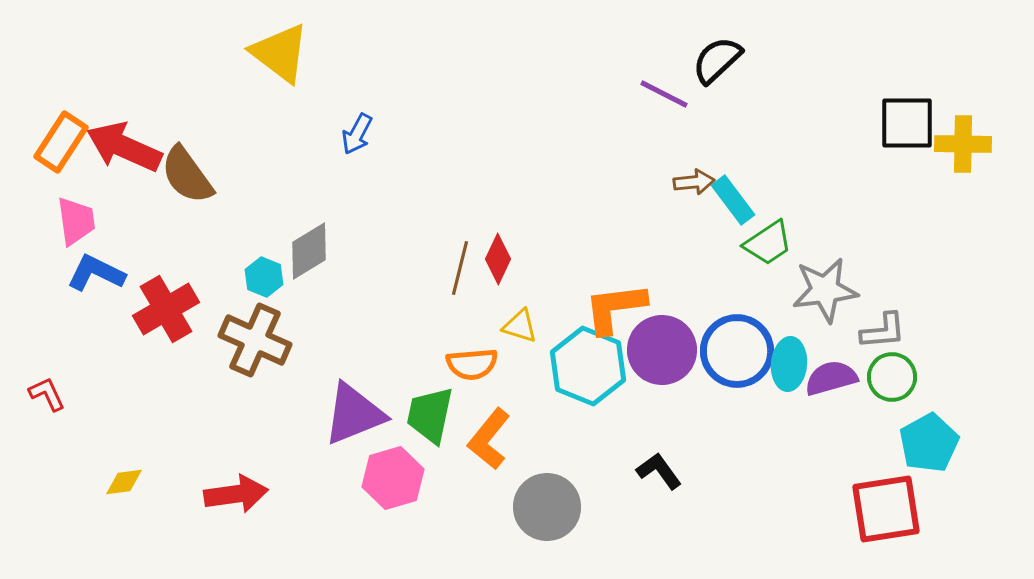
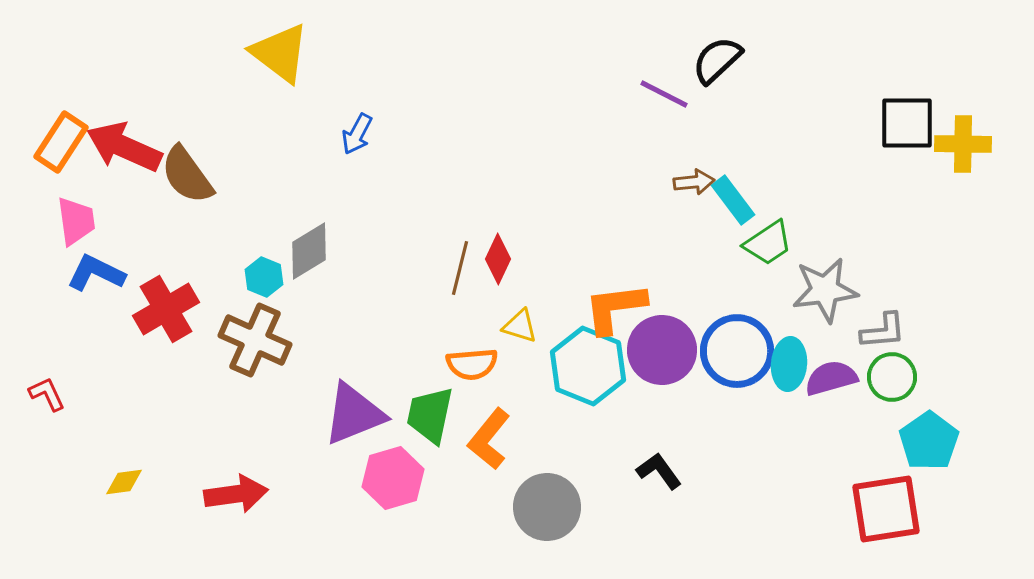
cyan pentagon at (929, 443): moved 2 px up; rotated 6 degrees counterclockwise
